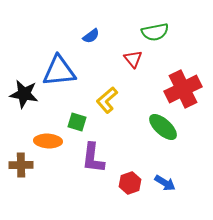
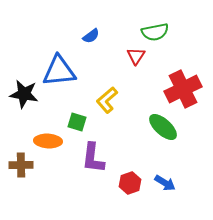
red triangle: moved 3 px right, 3 px up; rotated 12 degrees clockwise
